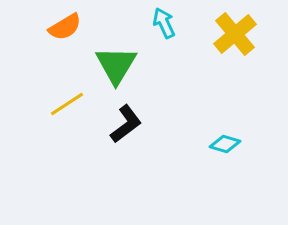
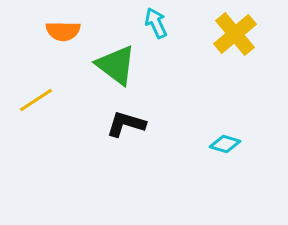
cyan arrow: moved 8 px left
orange semicircle: moved 2 px left, 4 px down; rotated 32 degrees clockwise
green triangle: rotated 24 degrees counterclockwise
yellow line: moved 31 px left, 4 px up
black L-shape: rotated 126 degrees counterclockwise
